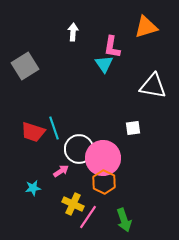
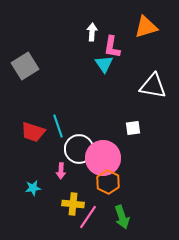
white arrow: moved 19 px right
cyan line: moved 4 px right, 2 px up
pink arrow: rotated 126 degrees clockwise
orange hexagon: moved 4 px right
yellow cross: rotated 20 degrees counterclockwise
green arrow: moved 2 px left, 3 px up
